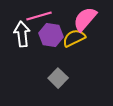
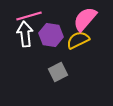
pink line: moved 10 px left
white arrow: moved 3 px right
yellow semicircle: moved 4 px right, 2 px down
gray square: moved 6 px up; rotated 18 degrees clockwise
